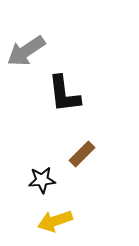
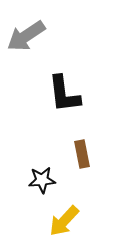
gray arrow: moved 15 px up
brown rectangle: rotated 56 degrees counterclockwise
yellow arrow: moved 9 px right; rotated 28 degrees counterclockwise
